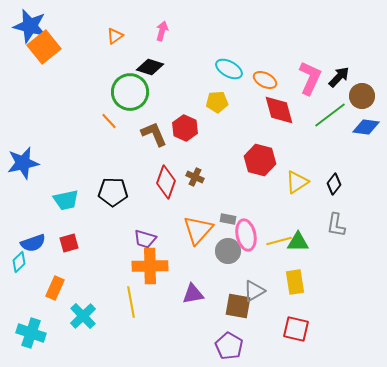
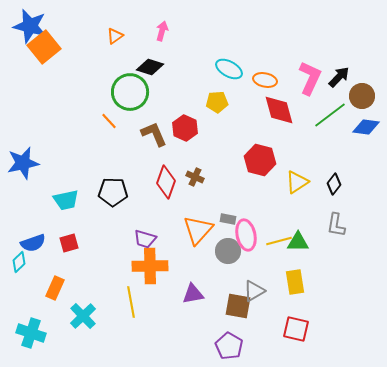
orange ellipse at (265, 80): rotated 15 degrees counterclockwise
